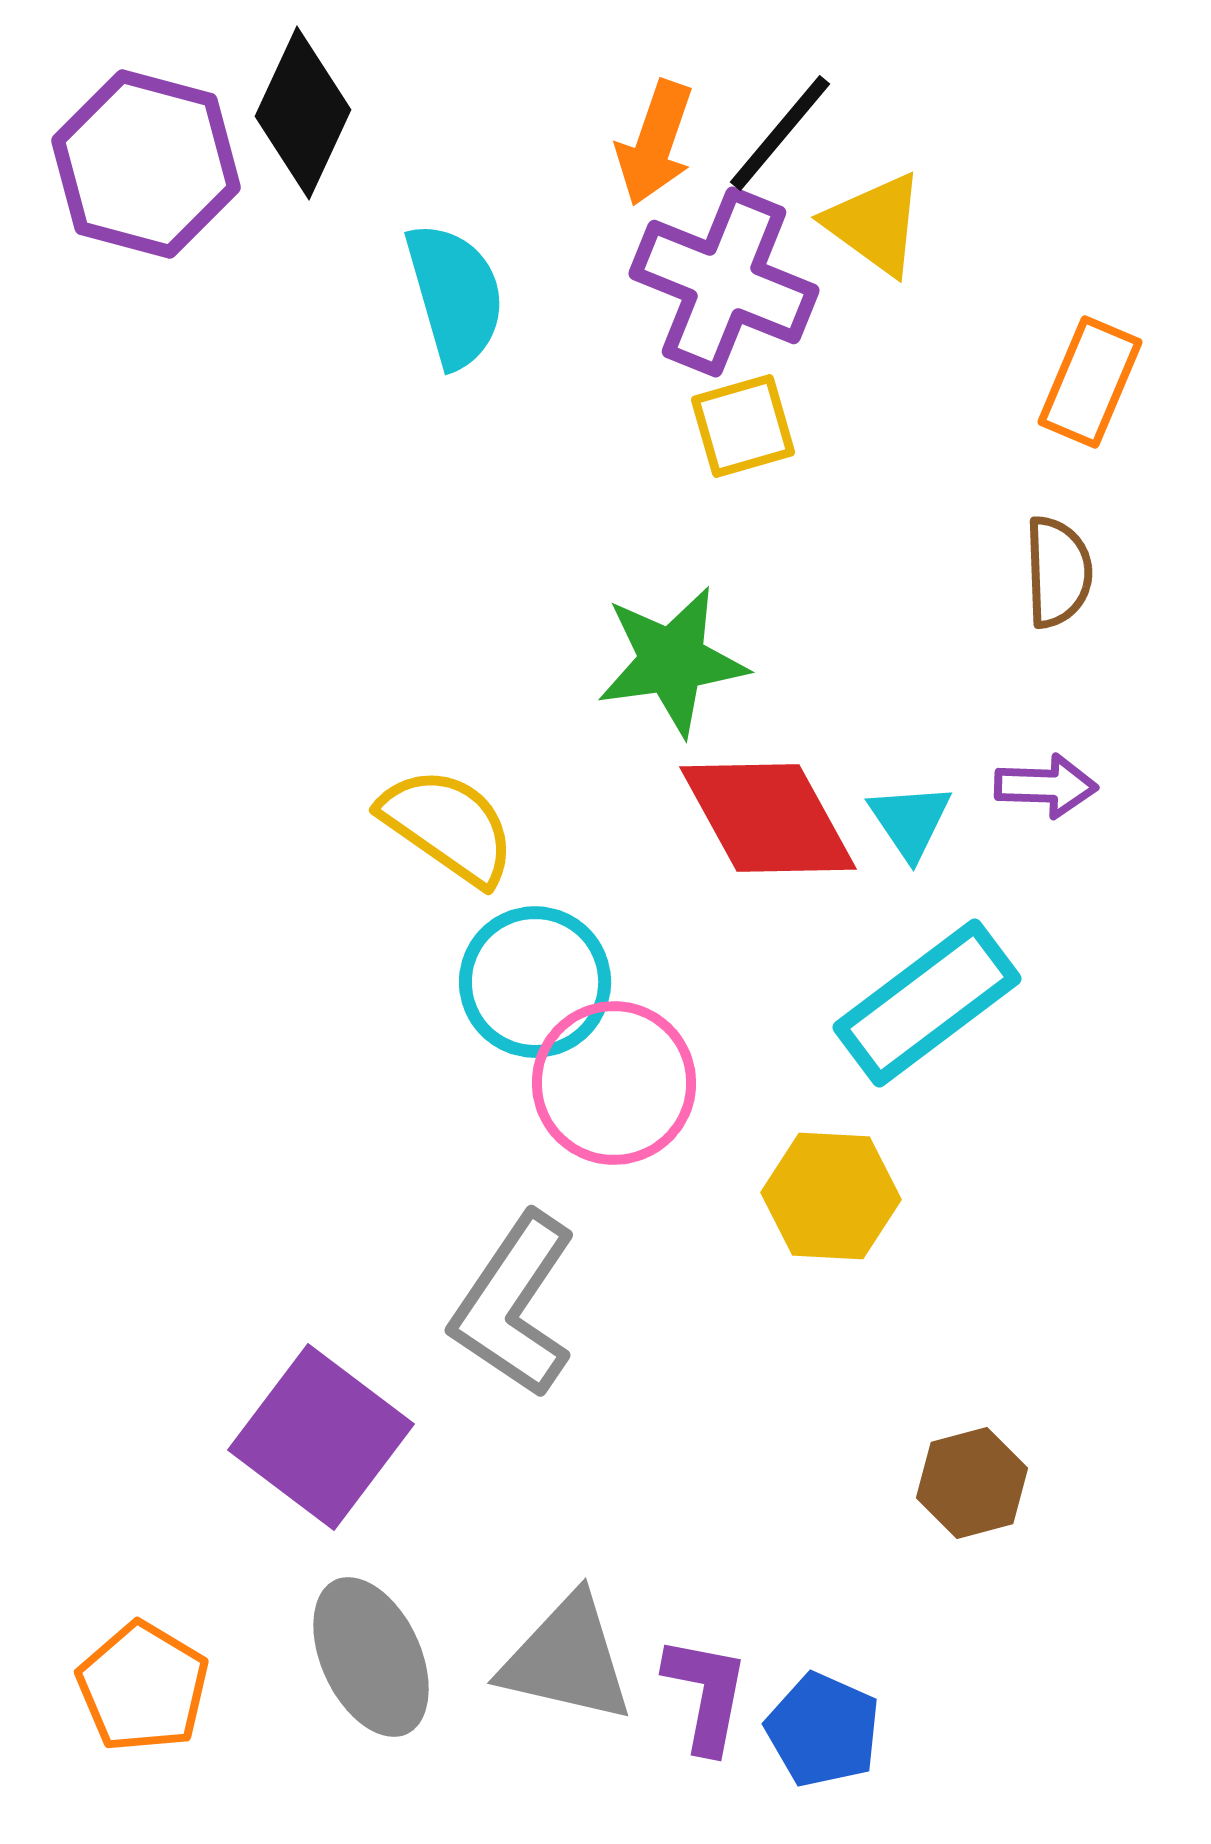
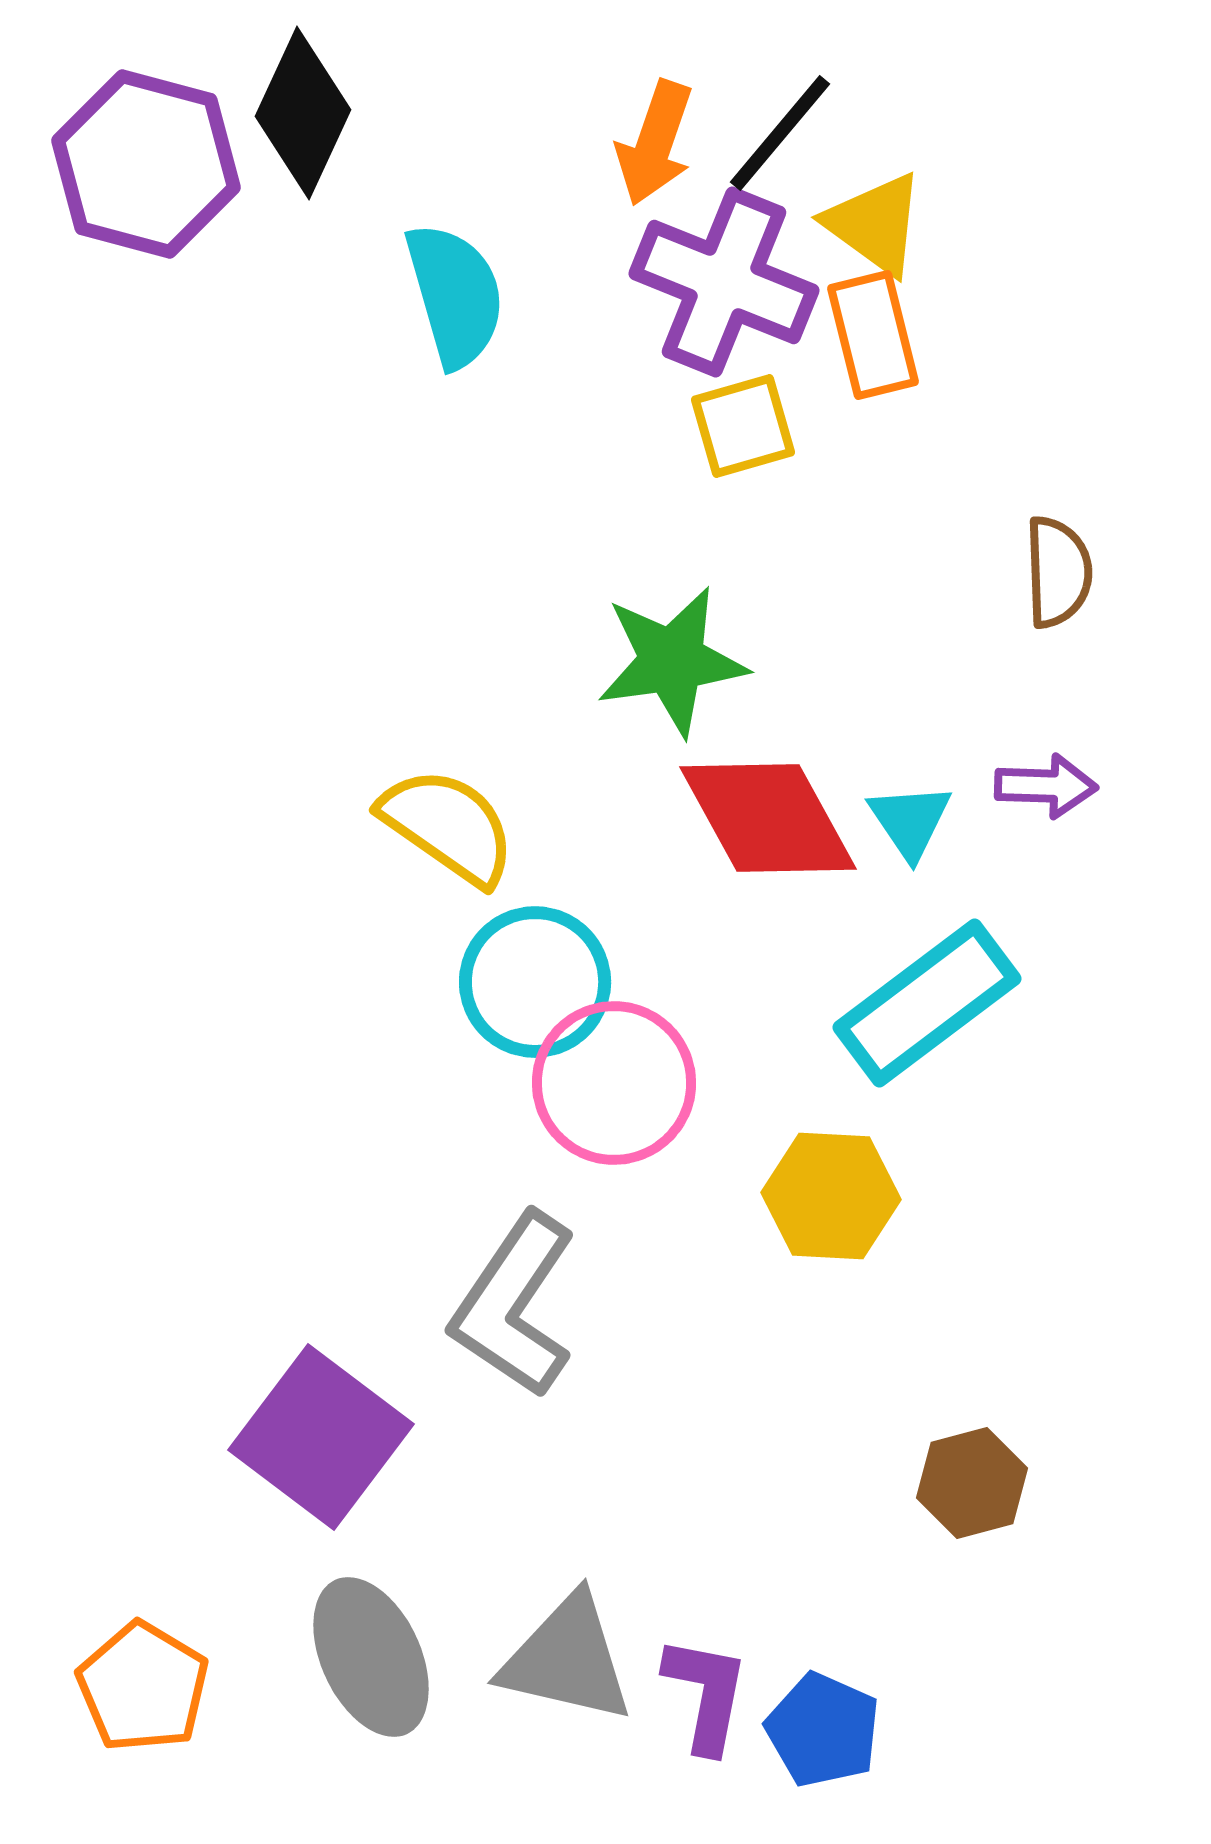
orange rectangle: moved 217 px left, 47 px up; rotated 37 degrees counterclockwise
